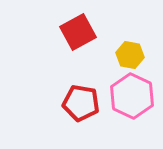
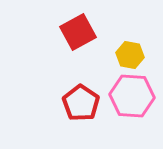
pink hexagon: rotated 21 degrees counterclockwise
red pentagon: rotated 24 degrees clockwise
